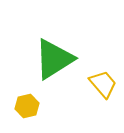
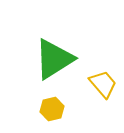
yellow hexagon: moved 25 px right, 3 px down
